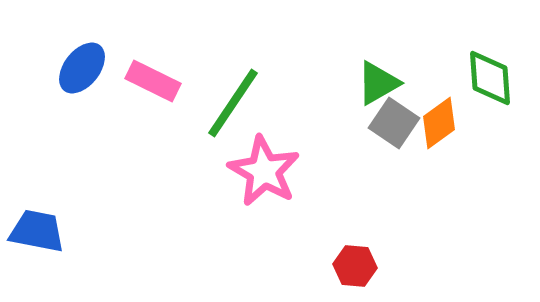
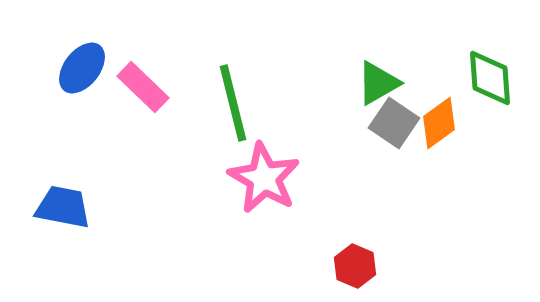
pink rectangle: moved 10 px left, 6 px down; rotated 18 degrees clockwise
green line: rotated 48 degrees counterclockwise
pink star: moved 7 px down
blue trapezoid: moved 26 px right, 24 px up
red hexagon: rotated 18 degrees clockwise
